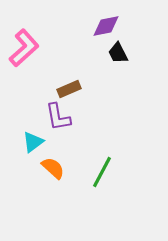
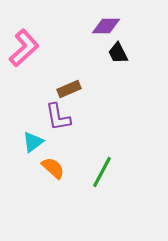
purple diamond: rotated 12 degrees clockwise
